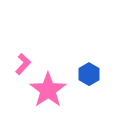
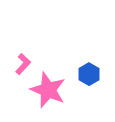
pink star: rotated 15 degrees counterclockwise
